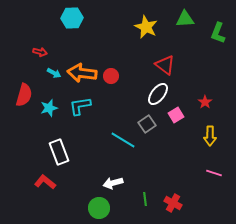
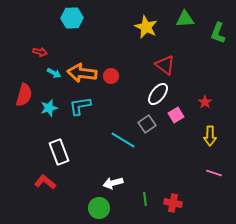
red cross: rotated 18 degrees counterclockwise
